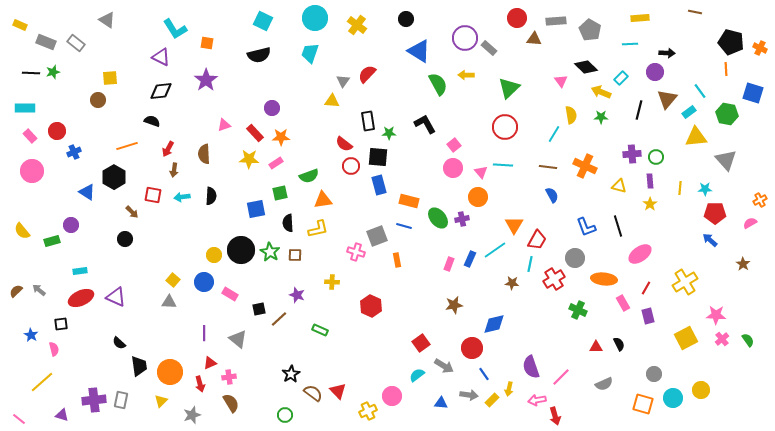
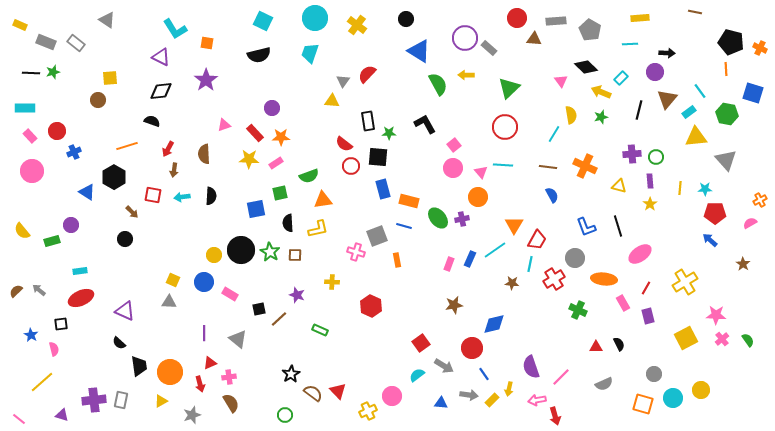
green star at (601, 117): rotated 16 degrees counterclockwise
blue rectangle at (379, 185): moved 4 px right, 4 px down
yellow square at (173, 280): rotated 16 degrees counterclockwise
purple triangle at (116, 297): moved 9 px right, 14 px down
yellow triangle at (161, 401): rotated 16 degrees clockwise
